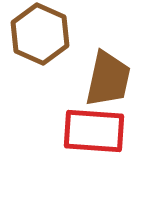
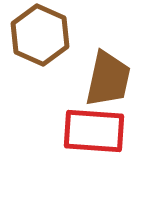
brown hexagon: moved 1 px down
